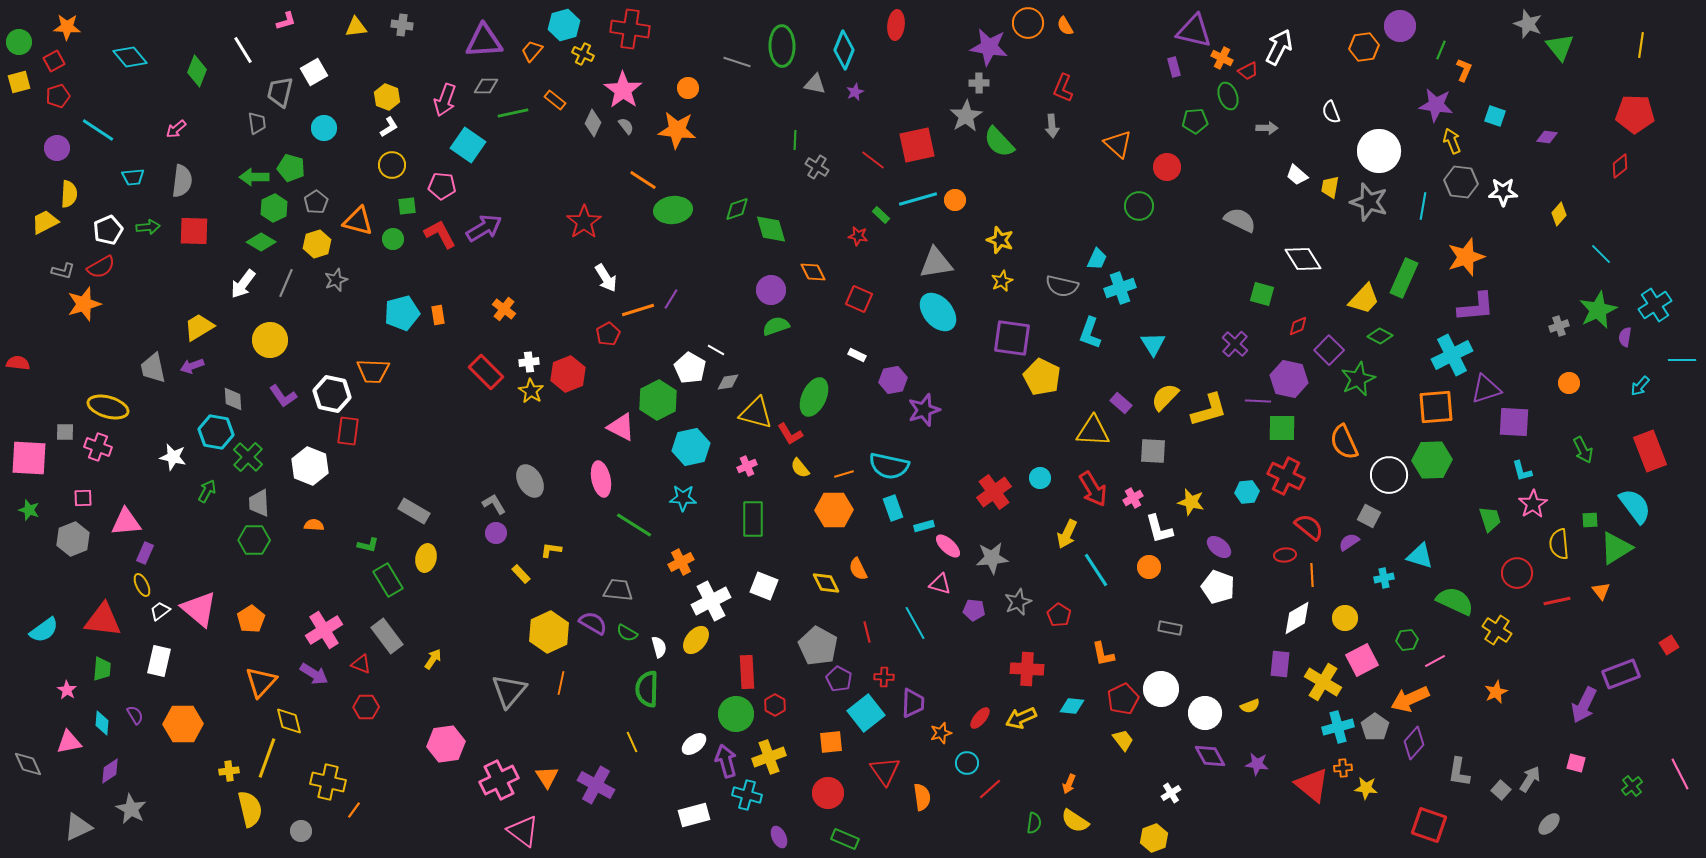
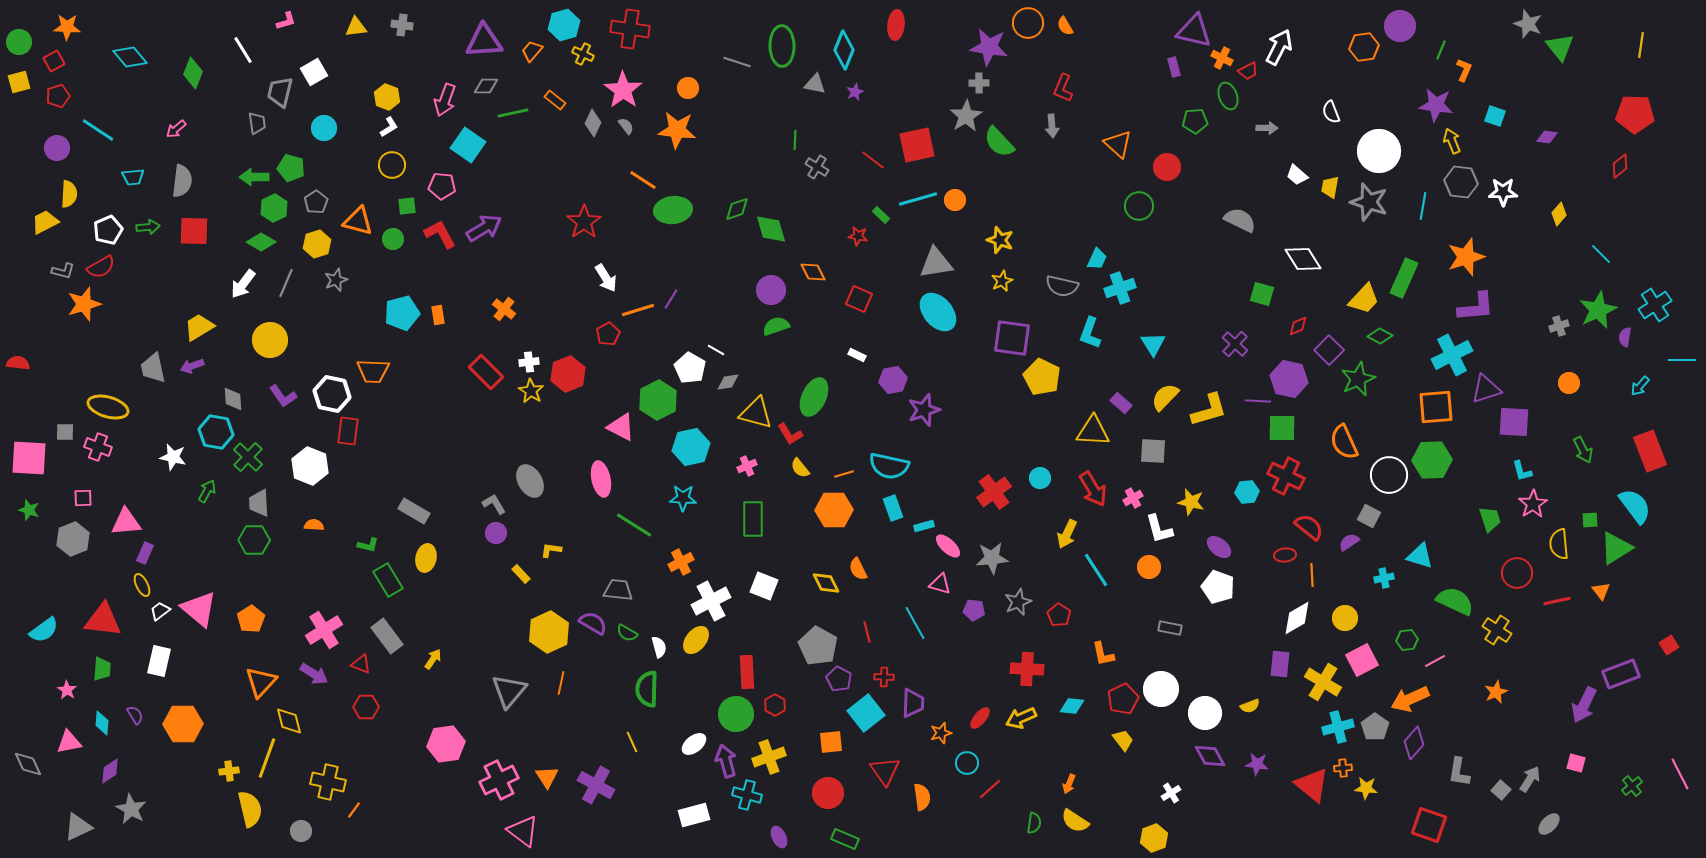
green diamond at (197, 71): moved 4 px left, 2 px down
